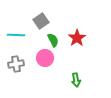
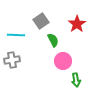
red star: moved 14 px up
pink circle: moved 18 px right, 3 px down
gray cross: moved 4 px left, 4 px up
